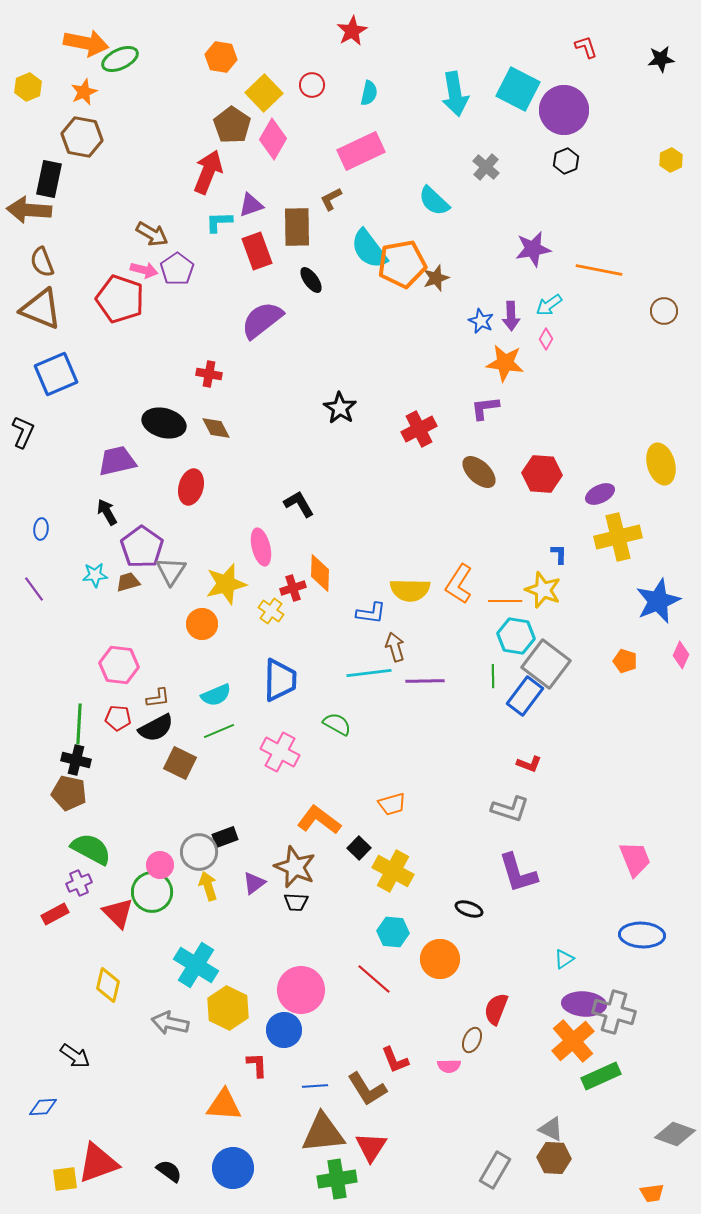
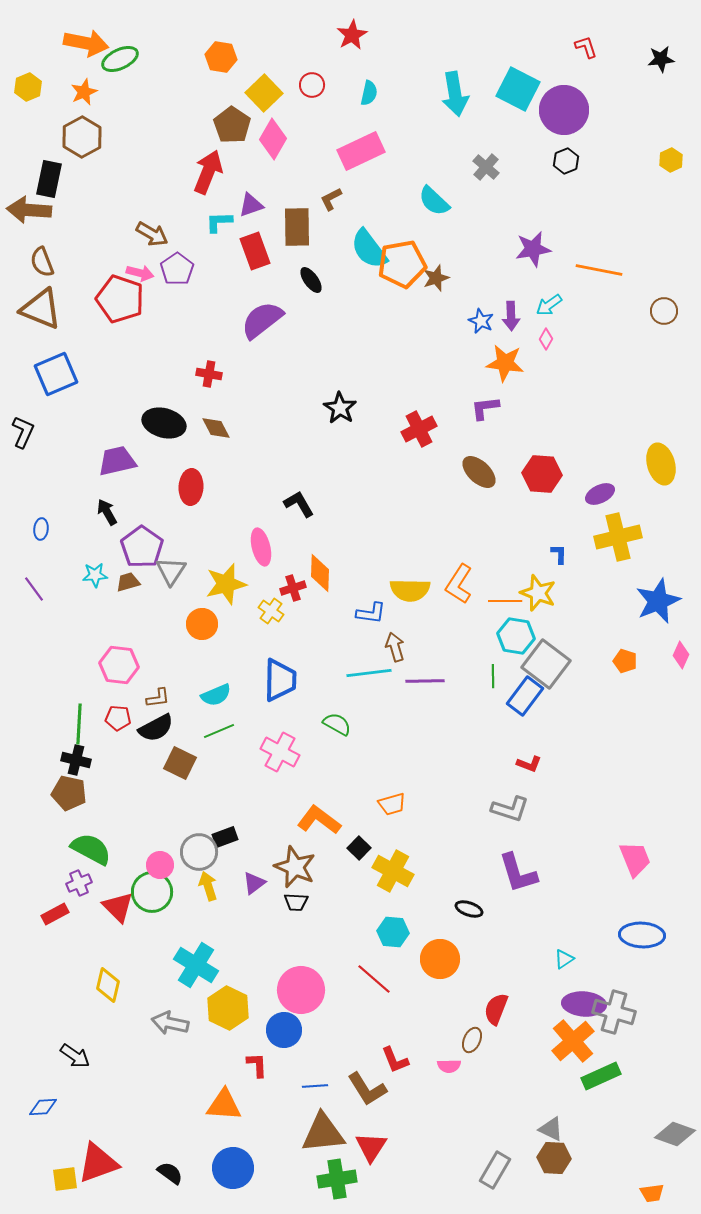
red star at (352, 31): moved 4 px down
brown hexagon at (82, 137): rotated 21 degrees clockwise
red rectangle at (257, 251): moved 2 px left
pink arrow at (144, 270): moved 4 px left, 3 px down
red ellipse at (191, 487): rotated 12 degrees counterclockwise
yellow star at (543, 590): moved 5 px left, 3 px down
red triangle at (118, 913): moved 6 px up
black semicircle at (169, 1171): moved 1 px right, 2 px down
